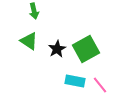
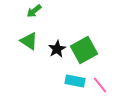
green arrow: rotated 63 degrees clockwise
green square: moved 2 px left, 1 px down
